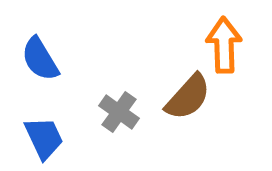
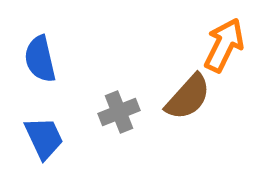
orange arrow: rotated 28 degrees clockwise
blue semicircle: rotated 18 degrees clockwise
gray cross: rotated 33 degrees clockwise
